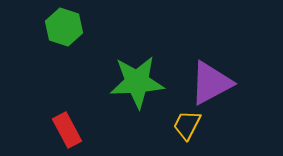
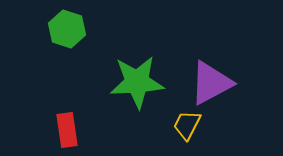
green hexagon: moved 3 px right, 2 px down
red rectangle: rotated 20 degrees clockwise
